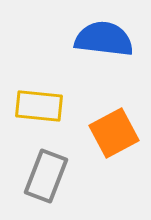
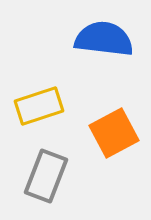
yellow rectangle: rotated 24 degrees counterclockwise
